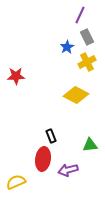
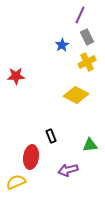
blue star: moved 5 px left, 2 px up
red ellipse: moved 12 px left, 2 px up
